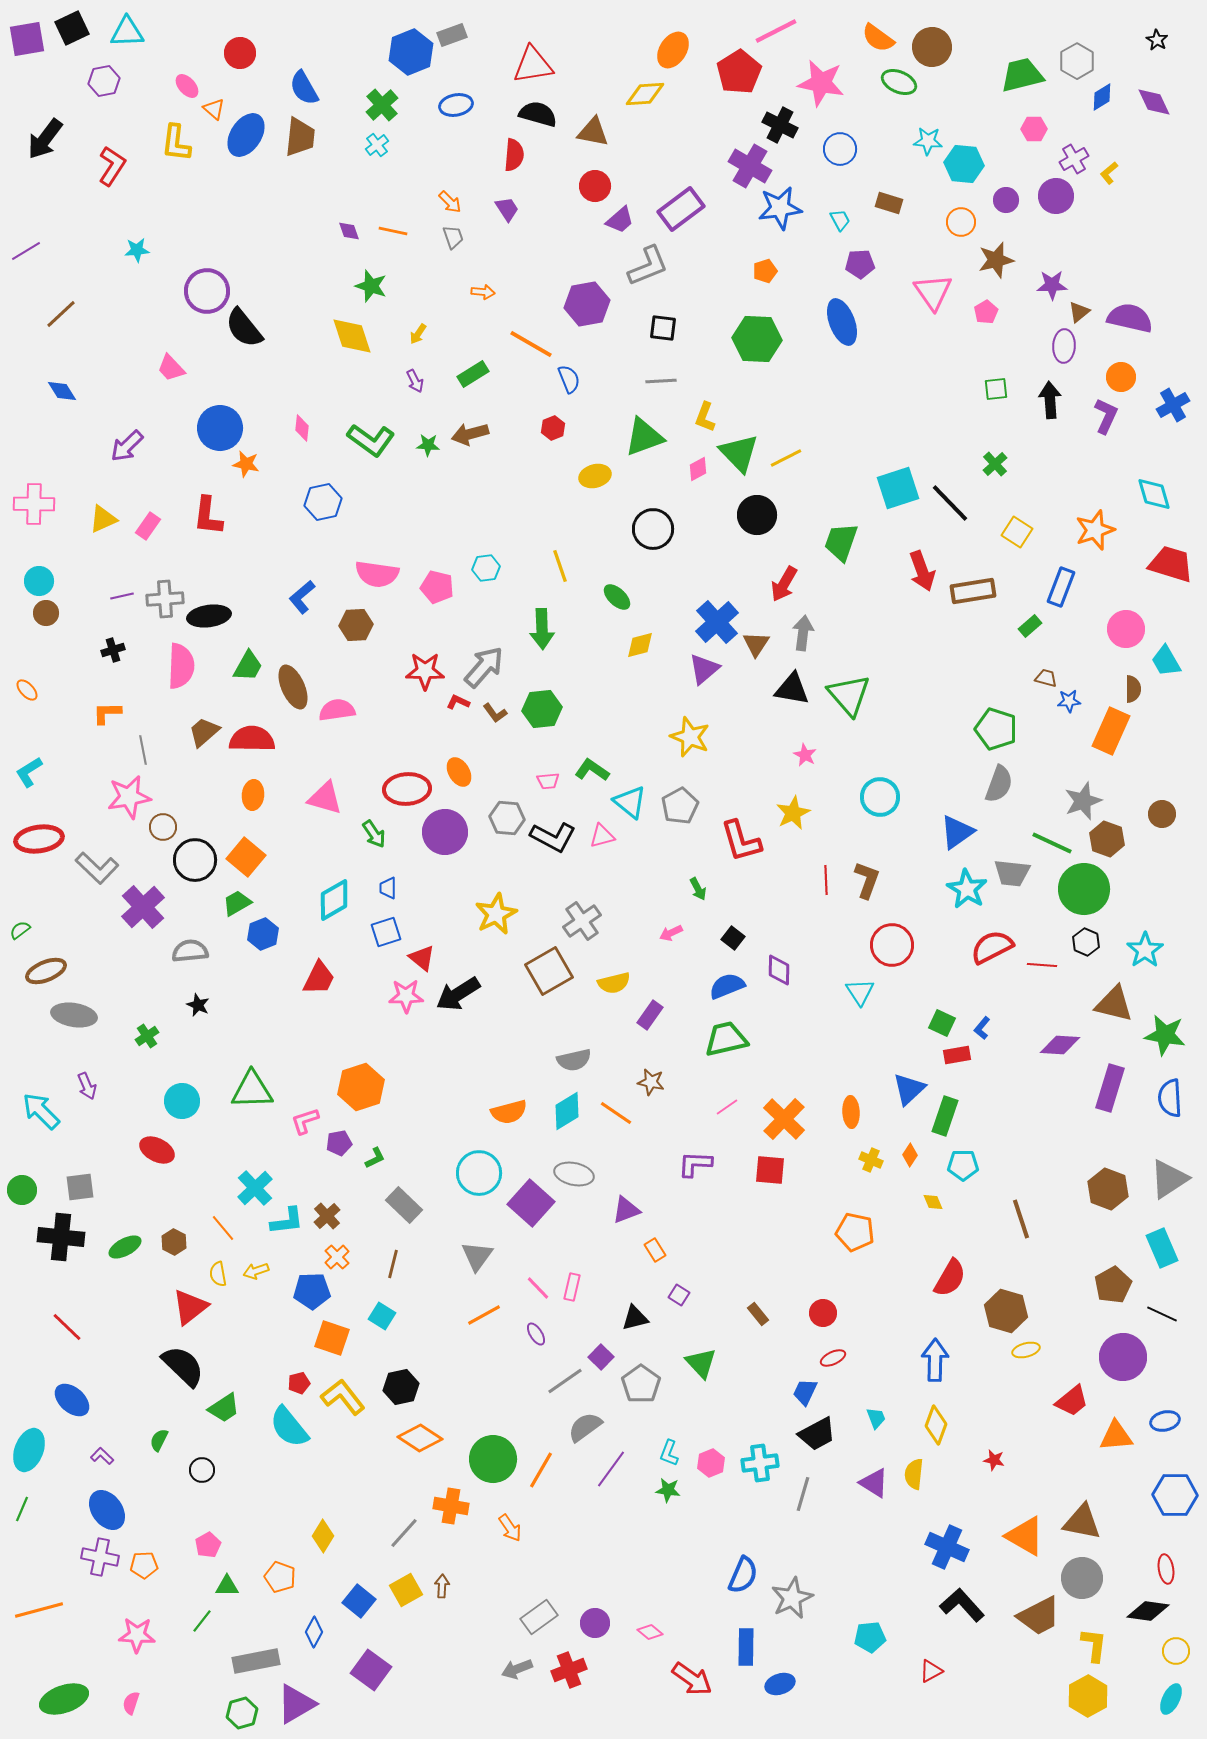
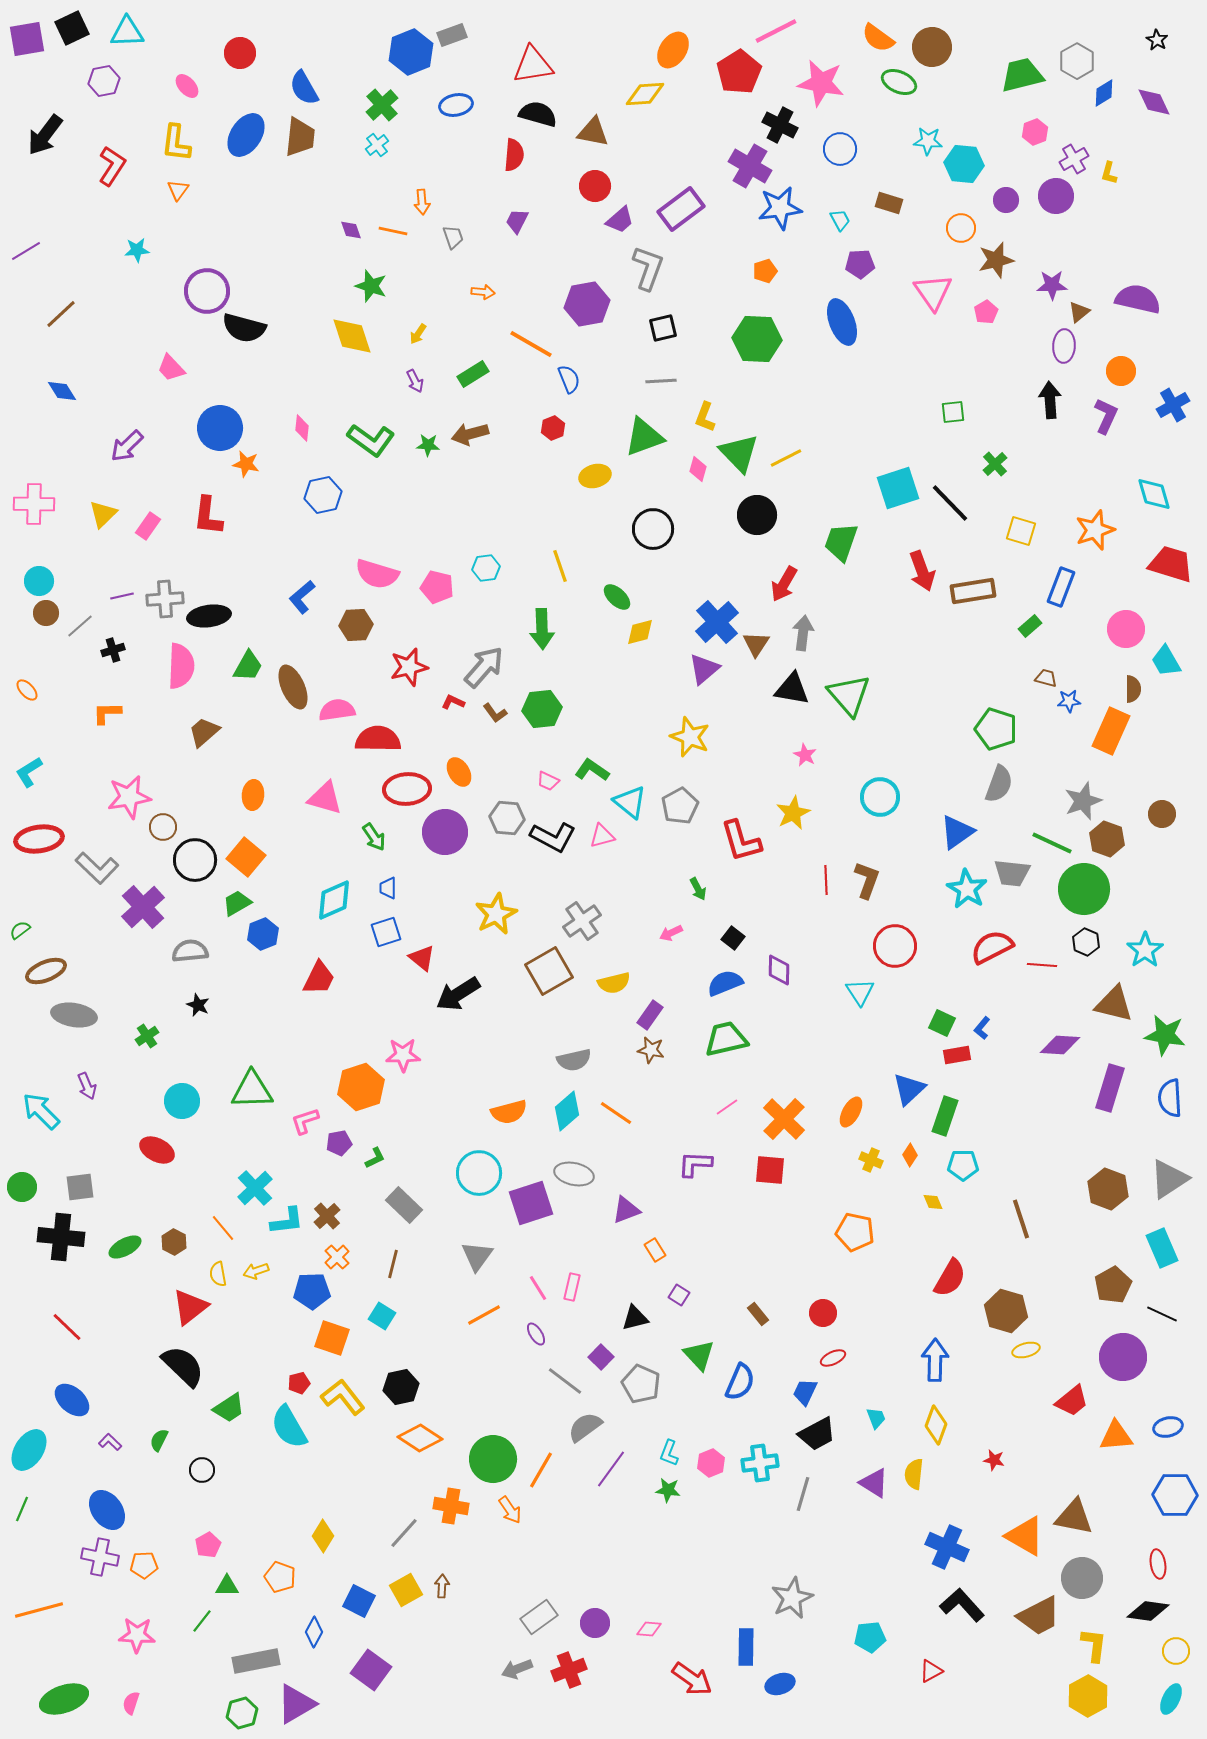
blue diamond at (1102, 97): moved 2 px right, 4 px up
orange triangle at (214, 109): moved 36 px left, 81 px down; rotated 25 degrees clockwise
pink hexagon at (1034, 129): moved 1 px right, 3 px down; rotated 20 degrees counterclockwise
black arrow at (45, 139): moved 4 px up
yellow L-shape at (1109, 173): rotated 35 degrees counterclockwise
orange arrow at (450, 202): moved 28 px left; rotated 40 degrees clockwise
purple trapezoid at (507, 209): moved 10 px right, 12 px down; rotated 120 degrees counterclockwise
orange circle at (961, 222): moved 6 px down
purple diamond at (349, 231): moved 2 px right, 1 px up
gray L-shape at (648, 266): moved 2 px down; rotated 48 degrees counterclockwise
purple semicircle at (1130, 318): moved 8 px right, 19 px up
black semicircle at (244, 328): rotated 36 degrees counterclockwise
black square at (663, 328): rotated 20 degrees counterclockwise
orange circle at (1121, 377): moved 6 px up
green square at (996, 389): moved 43 px left, 23 px down
pink diamond at (698, 469): rotated 45 degrees counterclockwise
blue hexagon at (323, 502): moved 7 px up
yellow triangle at (103, 519): moved 5 px up; rotated 20 degrees counterclockwise
yellow square at (1017, 532): moved 4 px right, 1 px up; rotated 16 degrees counterclockwise
pink semicircle at (377, 574): rotated 9 degrees clockwise
yellow diamond at (640, 645): moved 13 px up
red star at (425, 671): moved 16 px left, 4 px up; rotated 15 degrees counterclockwise
red L-shape at (458, 702): moved 5 px left
red semicircle at (252, 739): moved 126 px right
gray line at (143, 750): moved 63 px left, 124 px up; rotated 60 degrees clockwise
pink trapezoid at (548, 781): rotated 30 degrees clockwise
green arrow at (374, 834): moved 3 px down
cyan diamond at (334, 900): rotated 6 degrees clockwise
red circle at (892, 945): moved 3 px right, 1 px down
blue semicircle at (727, 986): moved 2 px left, 3 px up
pink star at (406, 996): moved 3 px left, 59 px down
brown star at (651, 1082): moved 32 px up
cyan diamond at (567, 1111): rotated 9 degrees counterclockwise
orange ellipse at (851, 1112): rotated 32 degrees clockwise
green circle at (22, 1190): moved 3 px up
purple square at (531, 1203): rotated 30 degrees clockwise
pink line at (538, 1288): rotated 12 degrees clockwise
green triangle at (701, 1363): moved 2 px left, 8 px up
gray line at (565, 1381): rotated 72 degrees clockwise
gray pentagon at (641, 1384): rotated 12 degrees counterclockwise
green trapezoid at (224, 1408): moved 5 px right
blue ellipse at (1165, 1421): moved 3 px right, 6 px down
cyan semicircle at (289, 1427): rotated 9 degrees clockwise
cyan ellipse at (29, 1450): rotated 12 degrees clockwise
purple L-shape at (102, 1456): moved 8 px right, 14 px up
brown triangle at (1082, 1522): moved 8 px left, 5 px up
orange arrow at (510, 1528): moved 18 px up
red ellipse at (1166, 1569): moved 8 px left, 5 px up
blue semicircle at (743, 1575): moved 3 px left, 193 px up
blue square at (359, 1601): rotated 12 degrees counterclockwise
pink diamond at (650, 1632): moved 1 px left, 3 px up; rotated 35 degrees counterclockwise
